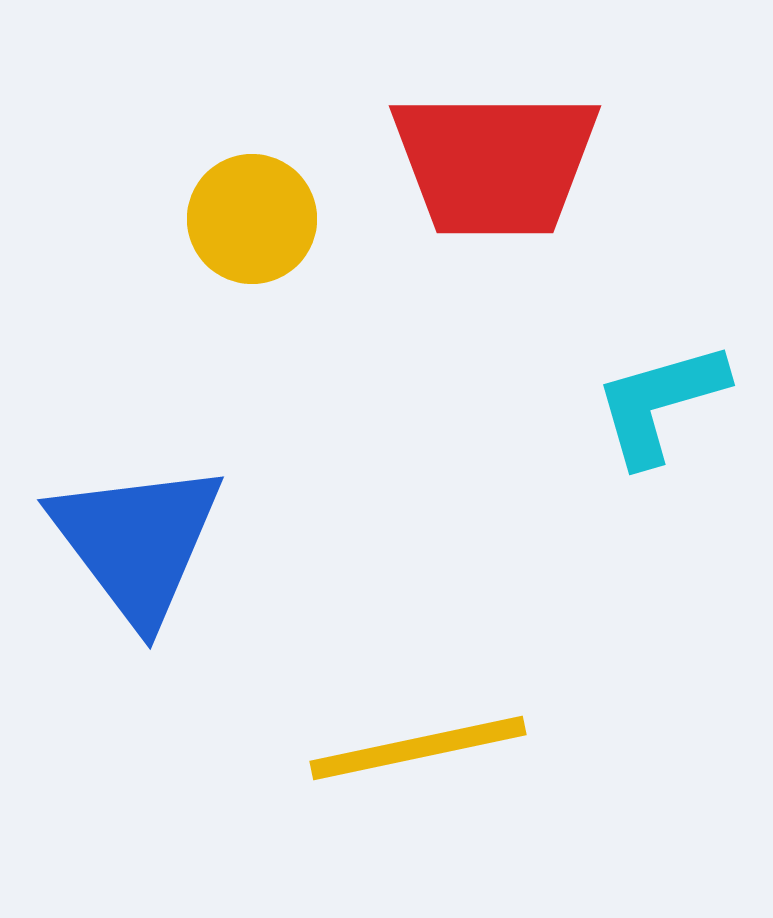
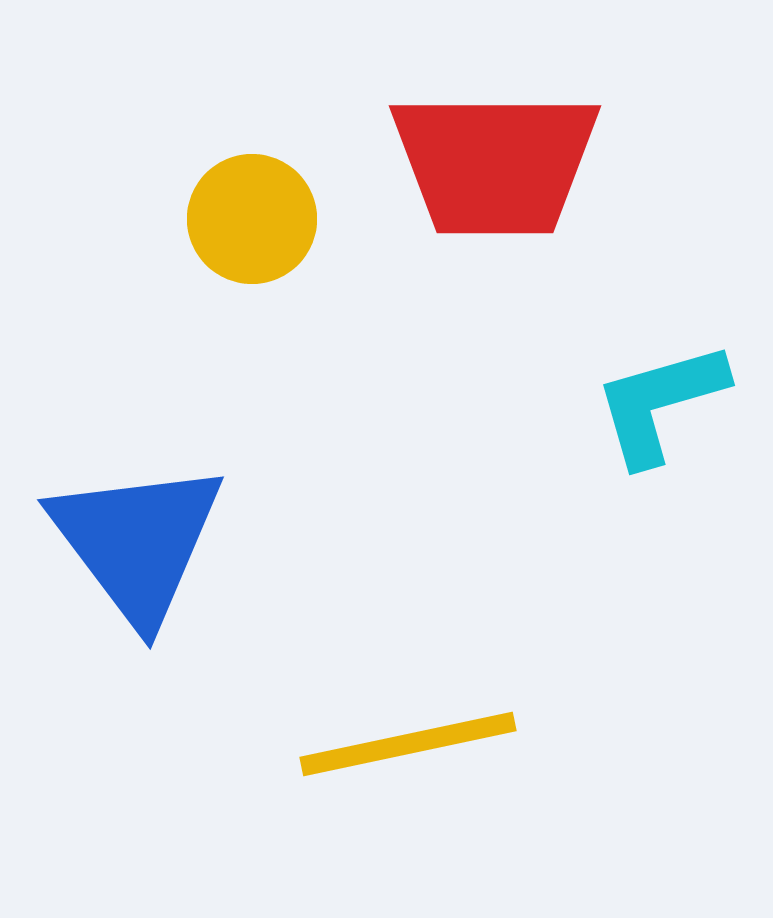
yellow line: moved 10 px left, 4 px up
